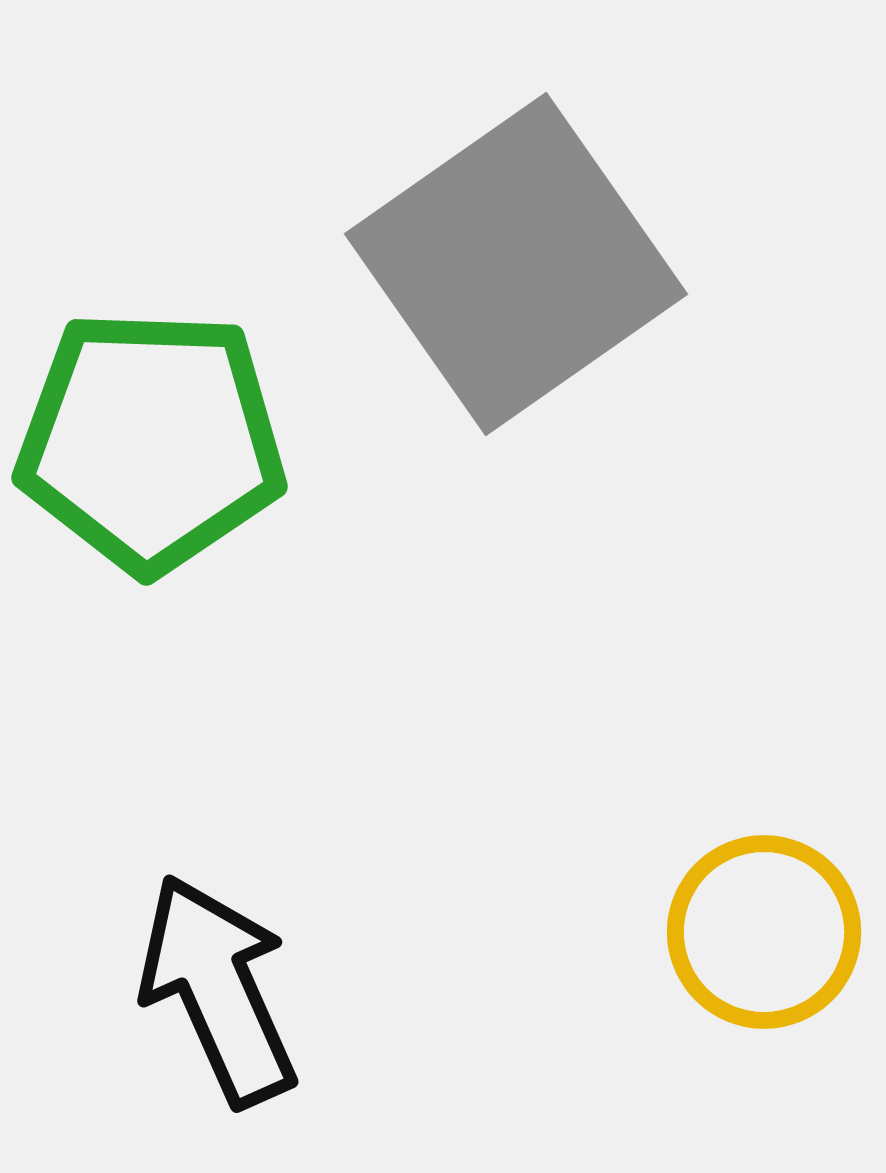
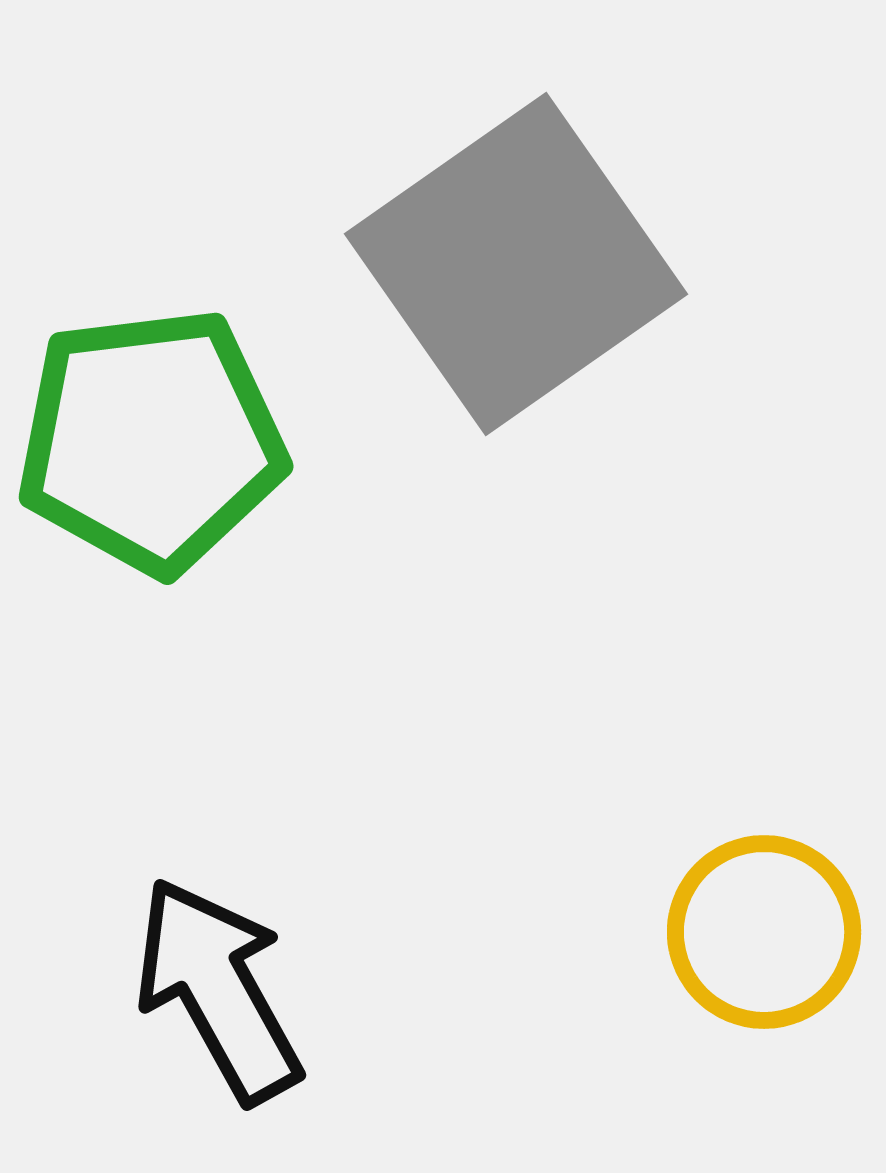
green pentagon: rotated 9 degrees counterclockwise
black arrow: rotated 5 degrees counterclockwise
